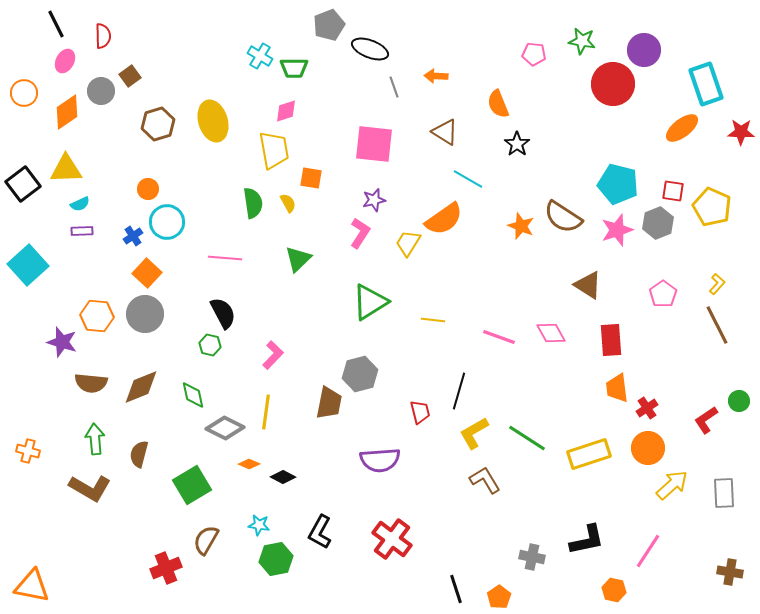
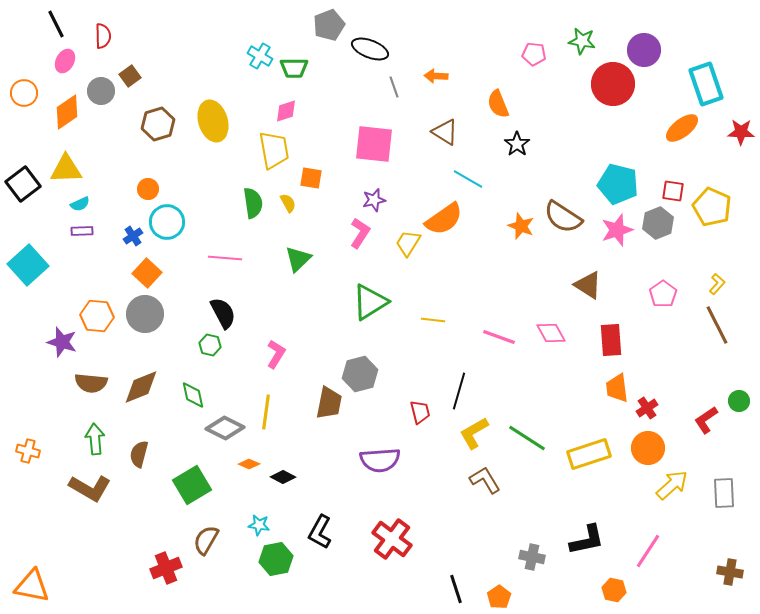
pink L-shape at (273, 355): moved 3 px right, 1 px up; rotated 12 degrees counterclockwise
